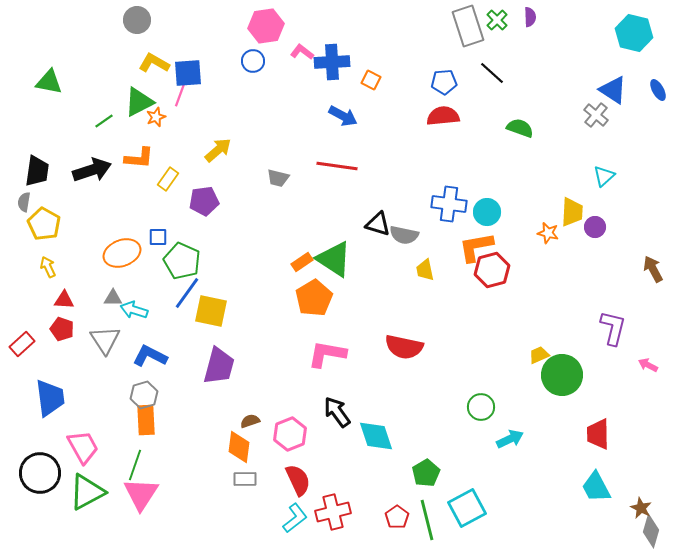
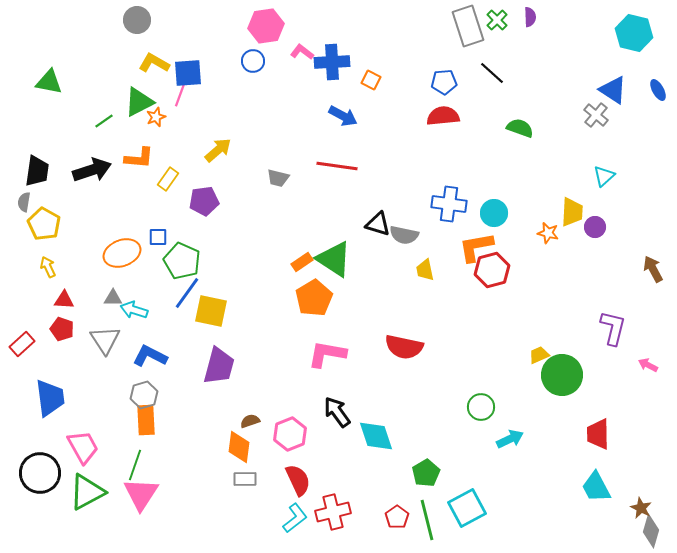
cyan circle at (487, 212): moved 7 px right, 1 px down
